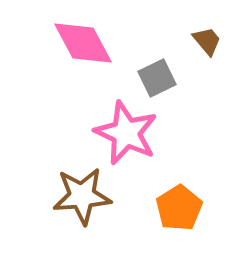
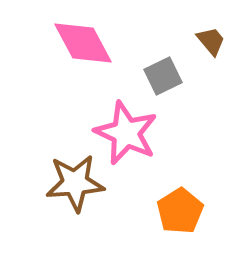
brown trapezoid: moved 4 px right
gray square: moved 6 px right, 2 px up
brown star: moved 7 px left, 13 px up
orange pentagon: moved 1 px right, 3 px down
